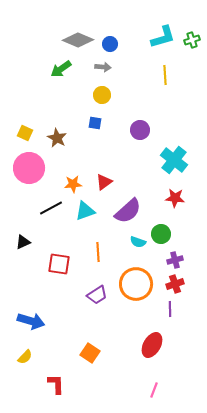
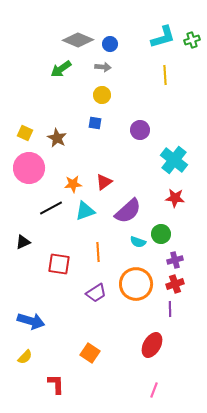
purple trapezoid: moved 1 px left, 2 px up
